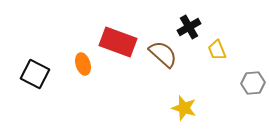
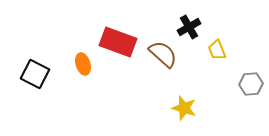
gray hexagon: moved 2 px left, 1 px down
